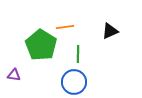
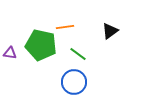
black triangle: rotated 12 degrees counterclockwise
green pentagon: rotated 20 degrees counterclockwise
green line: rotated 54 degrees counterclockwise
purple triangle: moved 4 px left, 22 px up
